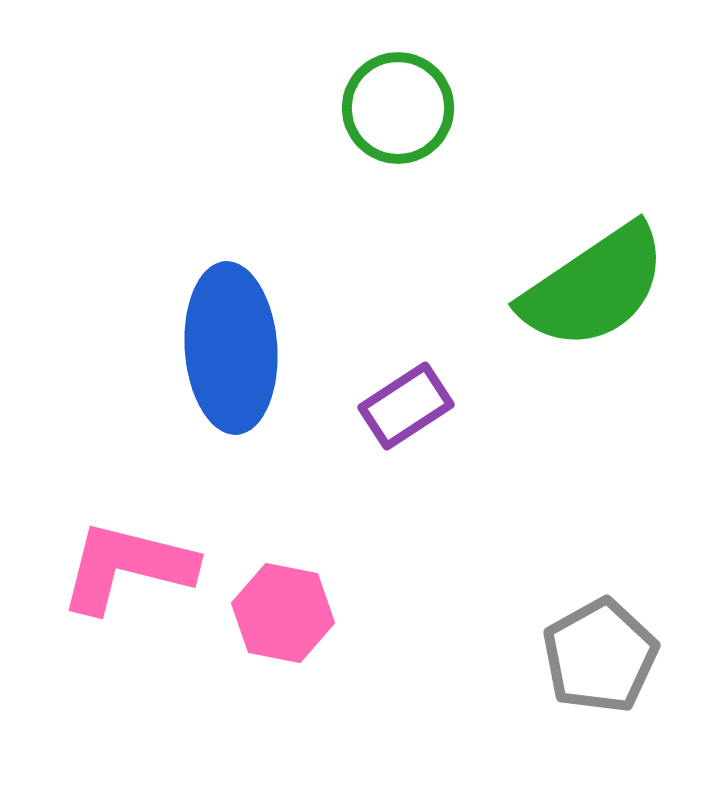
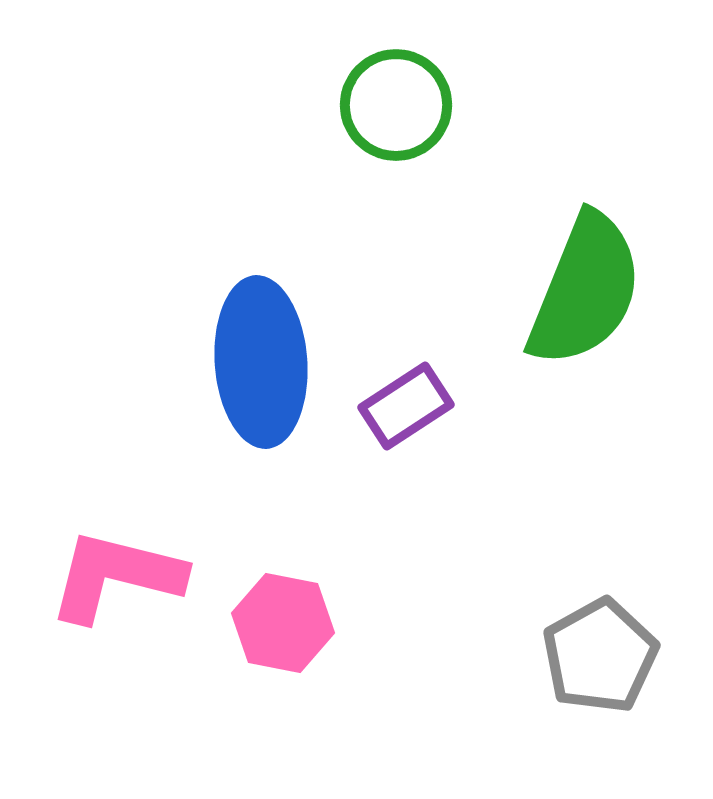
green circle: moved 2 px left, 3 px up
green semicircle: moved 9 px left, 3 px down; rotated 34 degrees counterclockwise
blue ellipse: moved 30 px right, 14 px down
pink L-shape: moved 11 px left, 9 px down
pink hexagon: moved 10 px down
